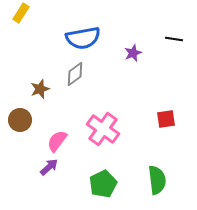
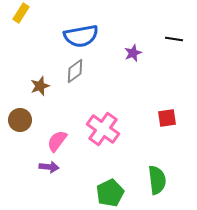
blue semicircle: moved 2 px left, 2 px up
gray diamond: moved 3 px up
brown star: moved 3 px up
red square: moved 1 px right, 1 px up
purple arrow: rotated 48 degrees clockwise
green pentagon: moved 7 px right, 9 px down
